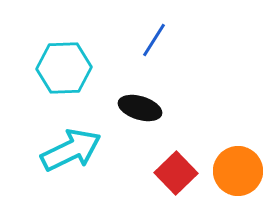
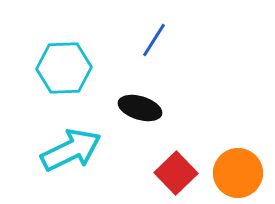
orange circle: moved 2 px down
